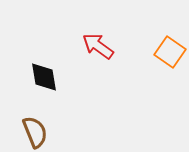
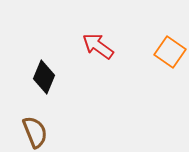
black diamond: rotated 32 degrees clockwise
